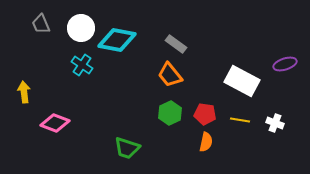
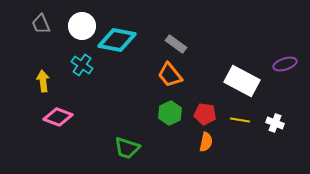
white circle: moved 1 px right, 2 px up
yellow arrow: moved 19 px right, 11 px up
pink diamond: moved 3 px right, 6 px up
